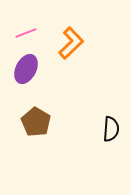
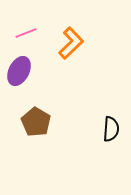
purple ellipse: moved 7 px left, 2 px down
